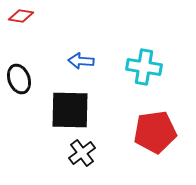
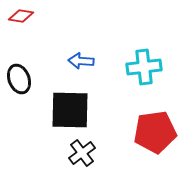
cyan cross: rotated 16 degrees counterclockwise
